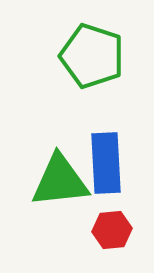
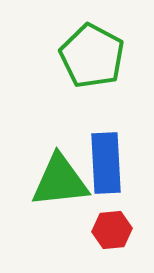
green pentagon: rotated 10 degrees clockwise
